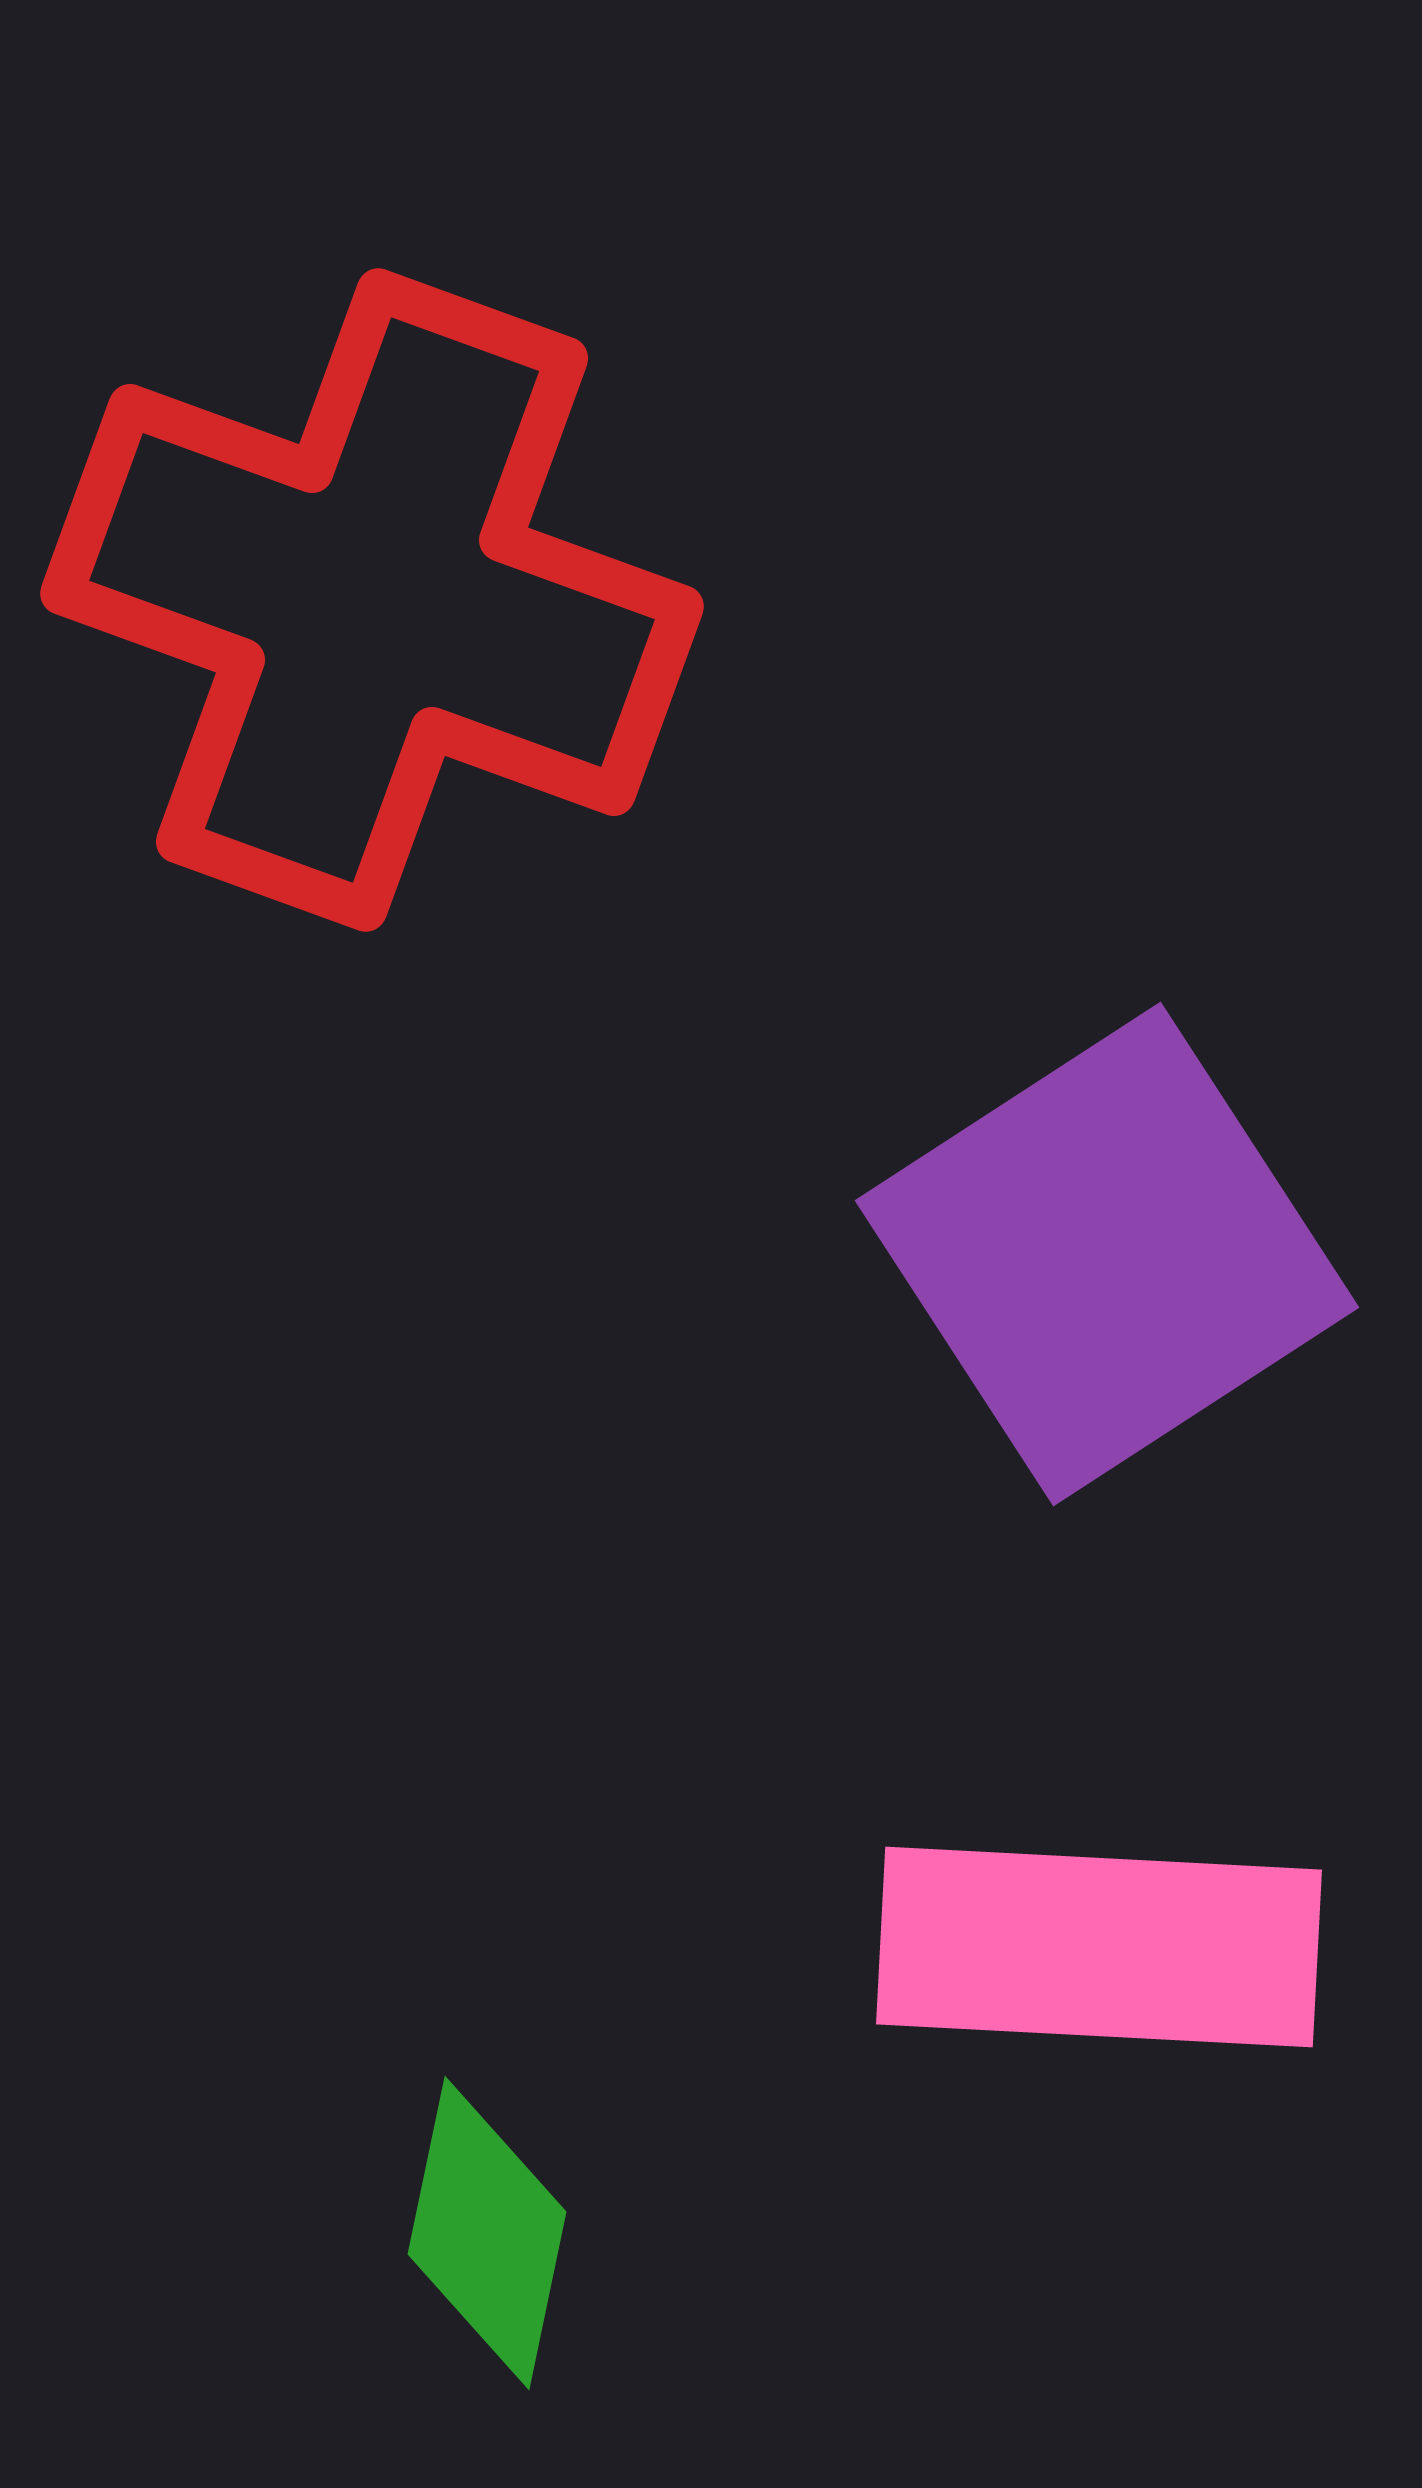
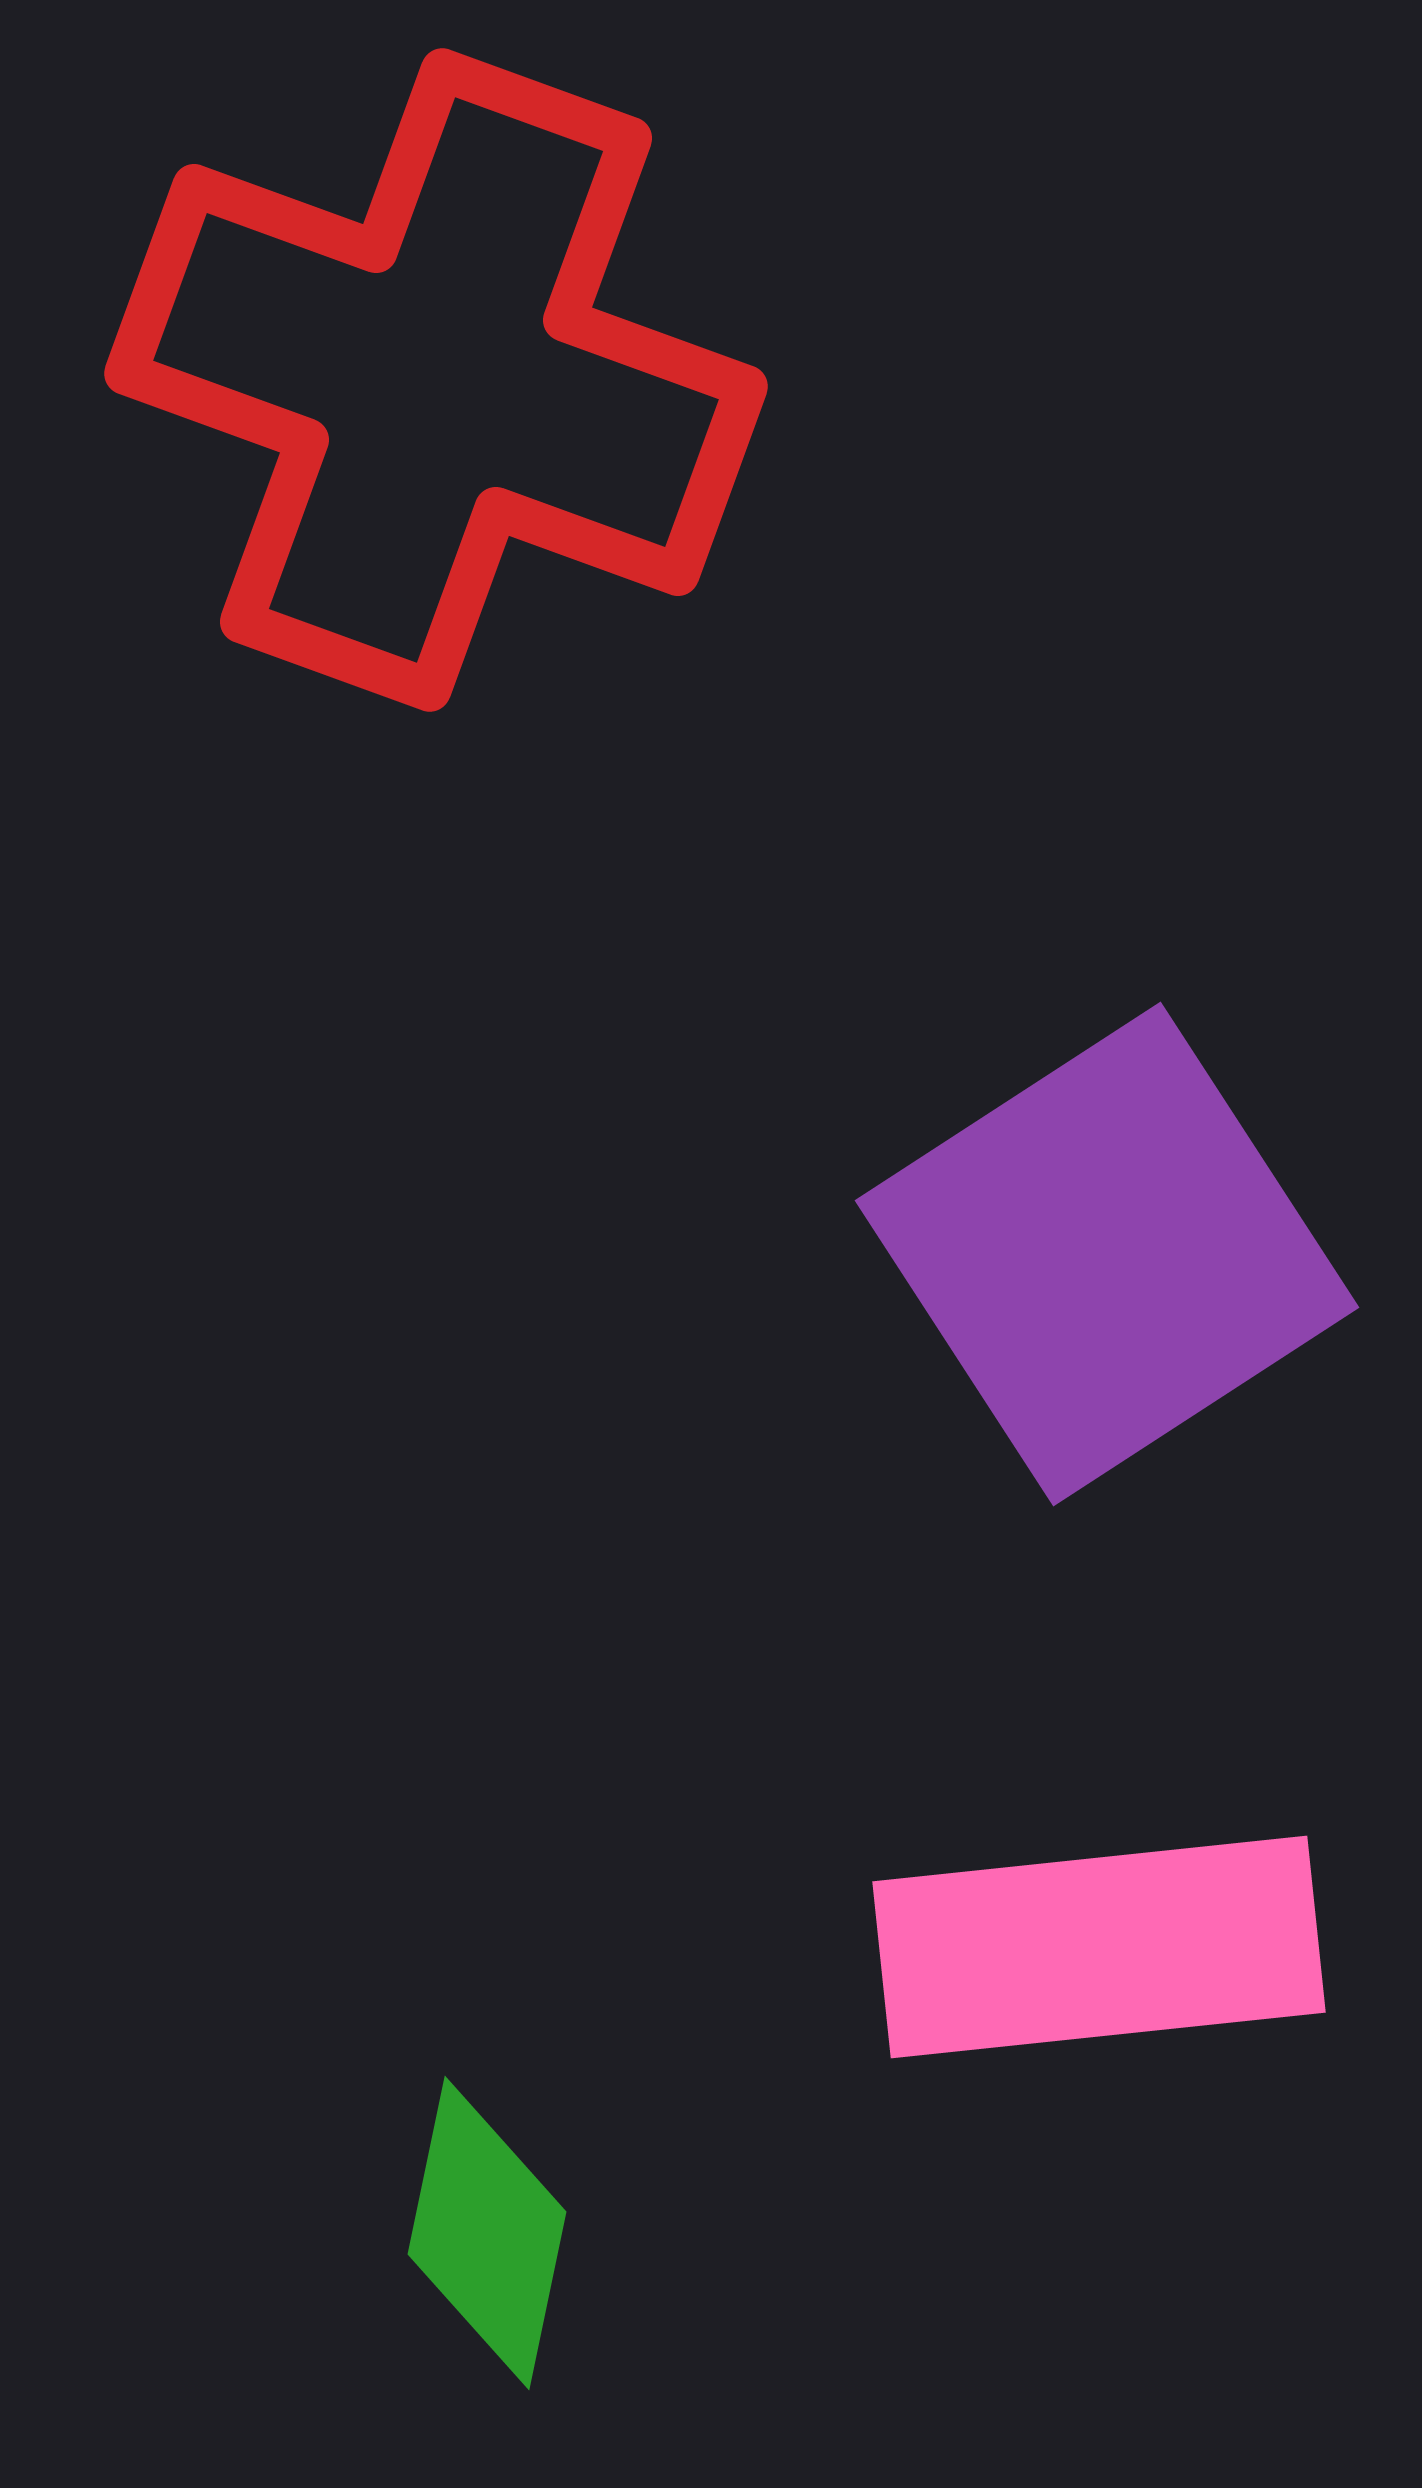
red cross: moved 64 px right, 220 px up
pink rectangle: rotated 9 degrees counterclockwise
